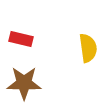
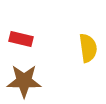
brown star: moved 2 px up
